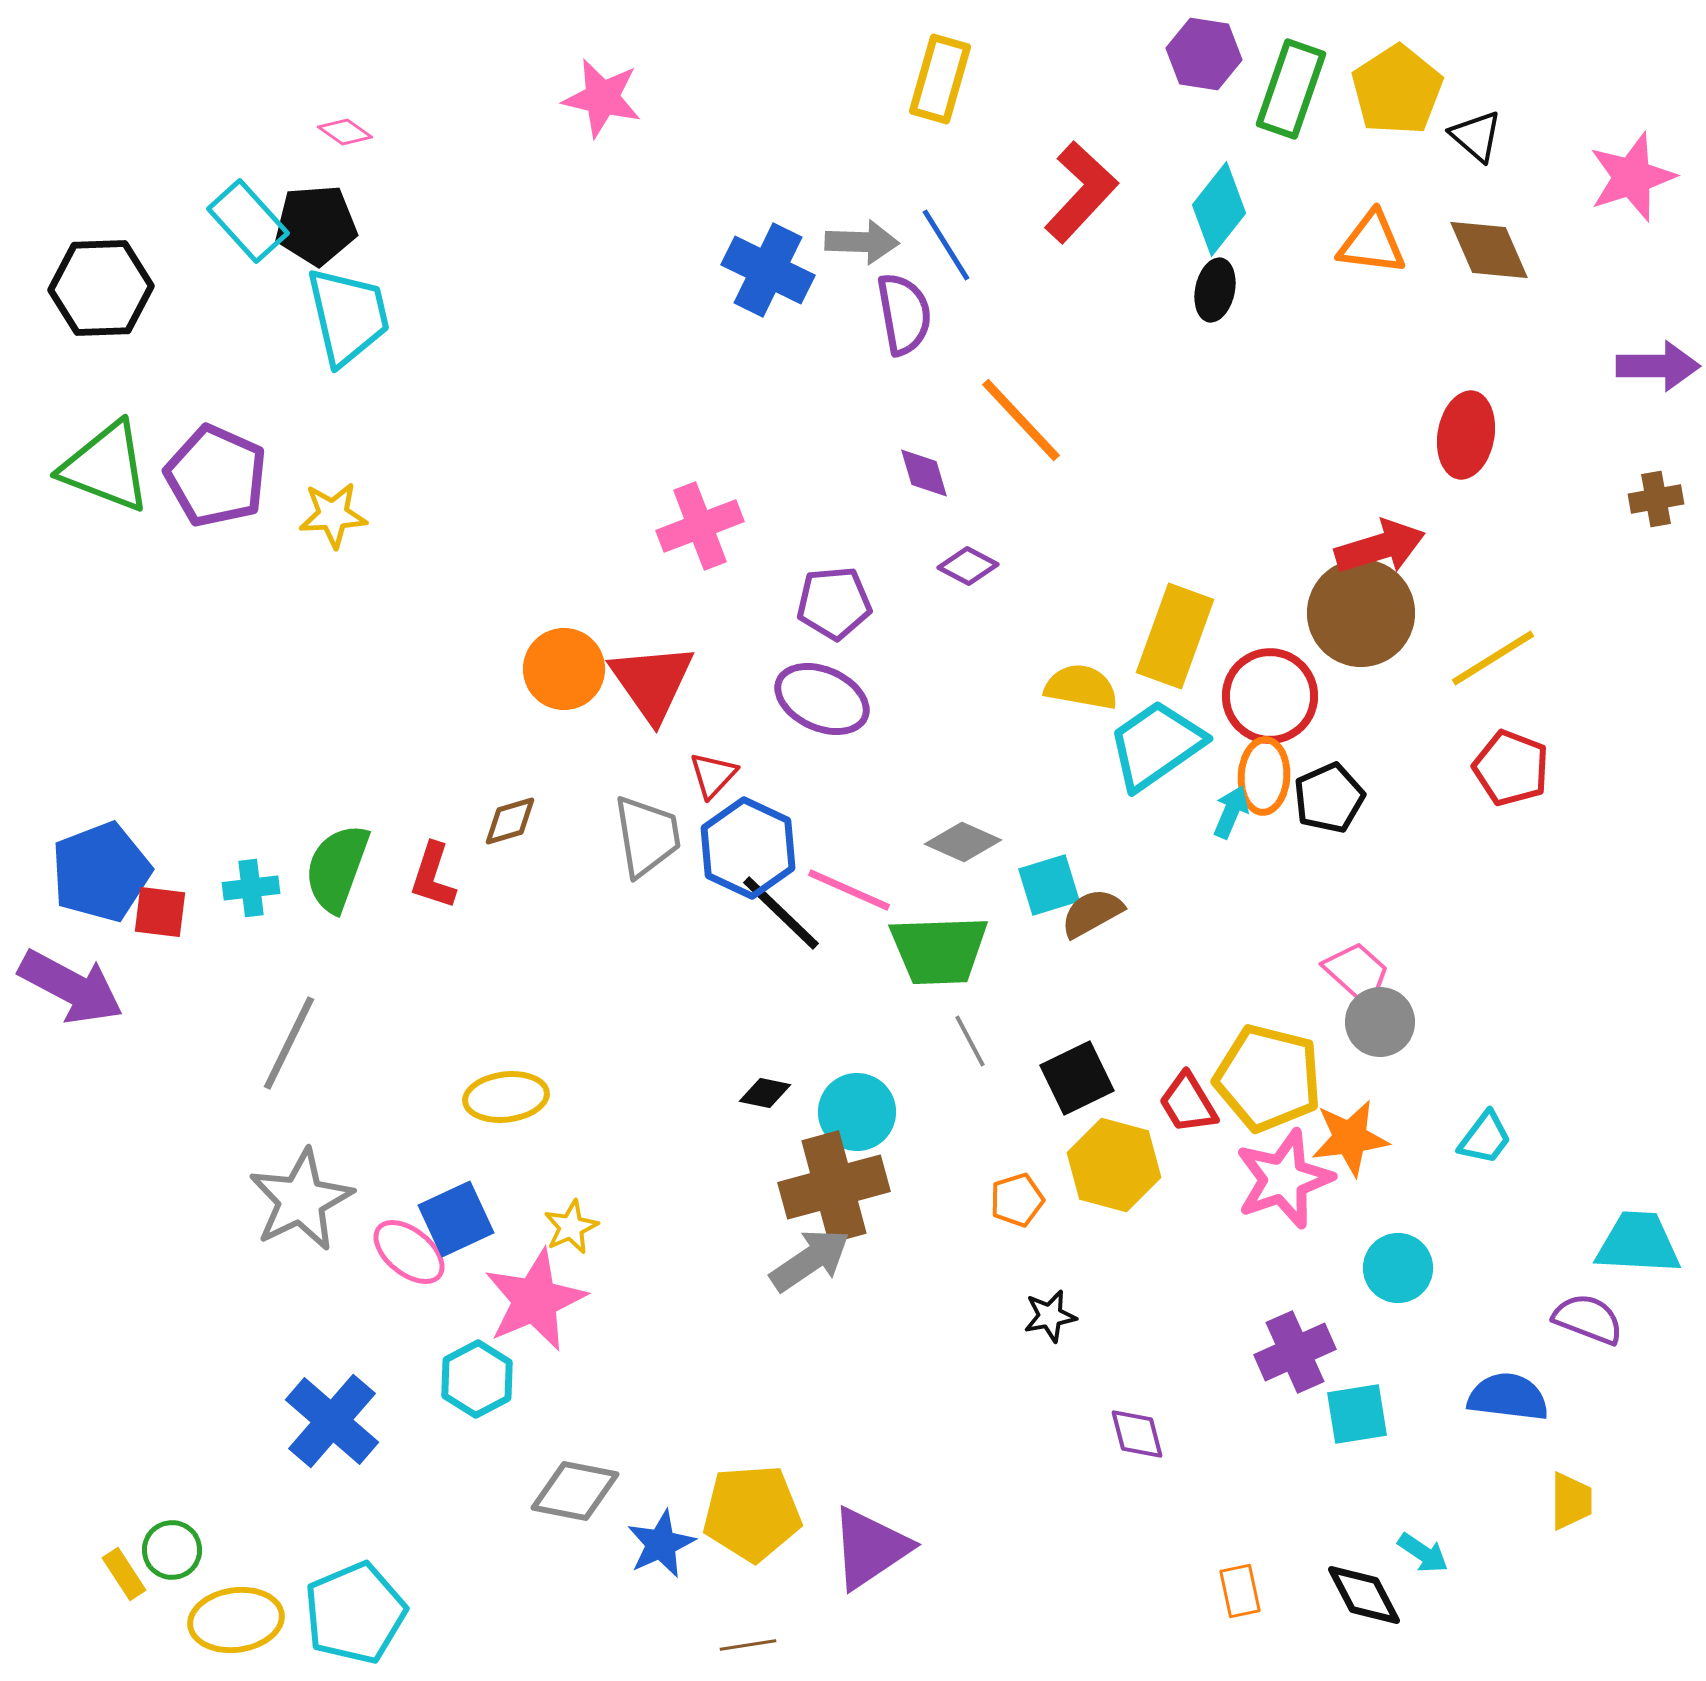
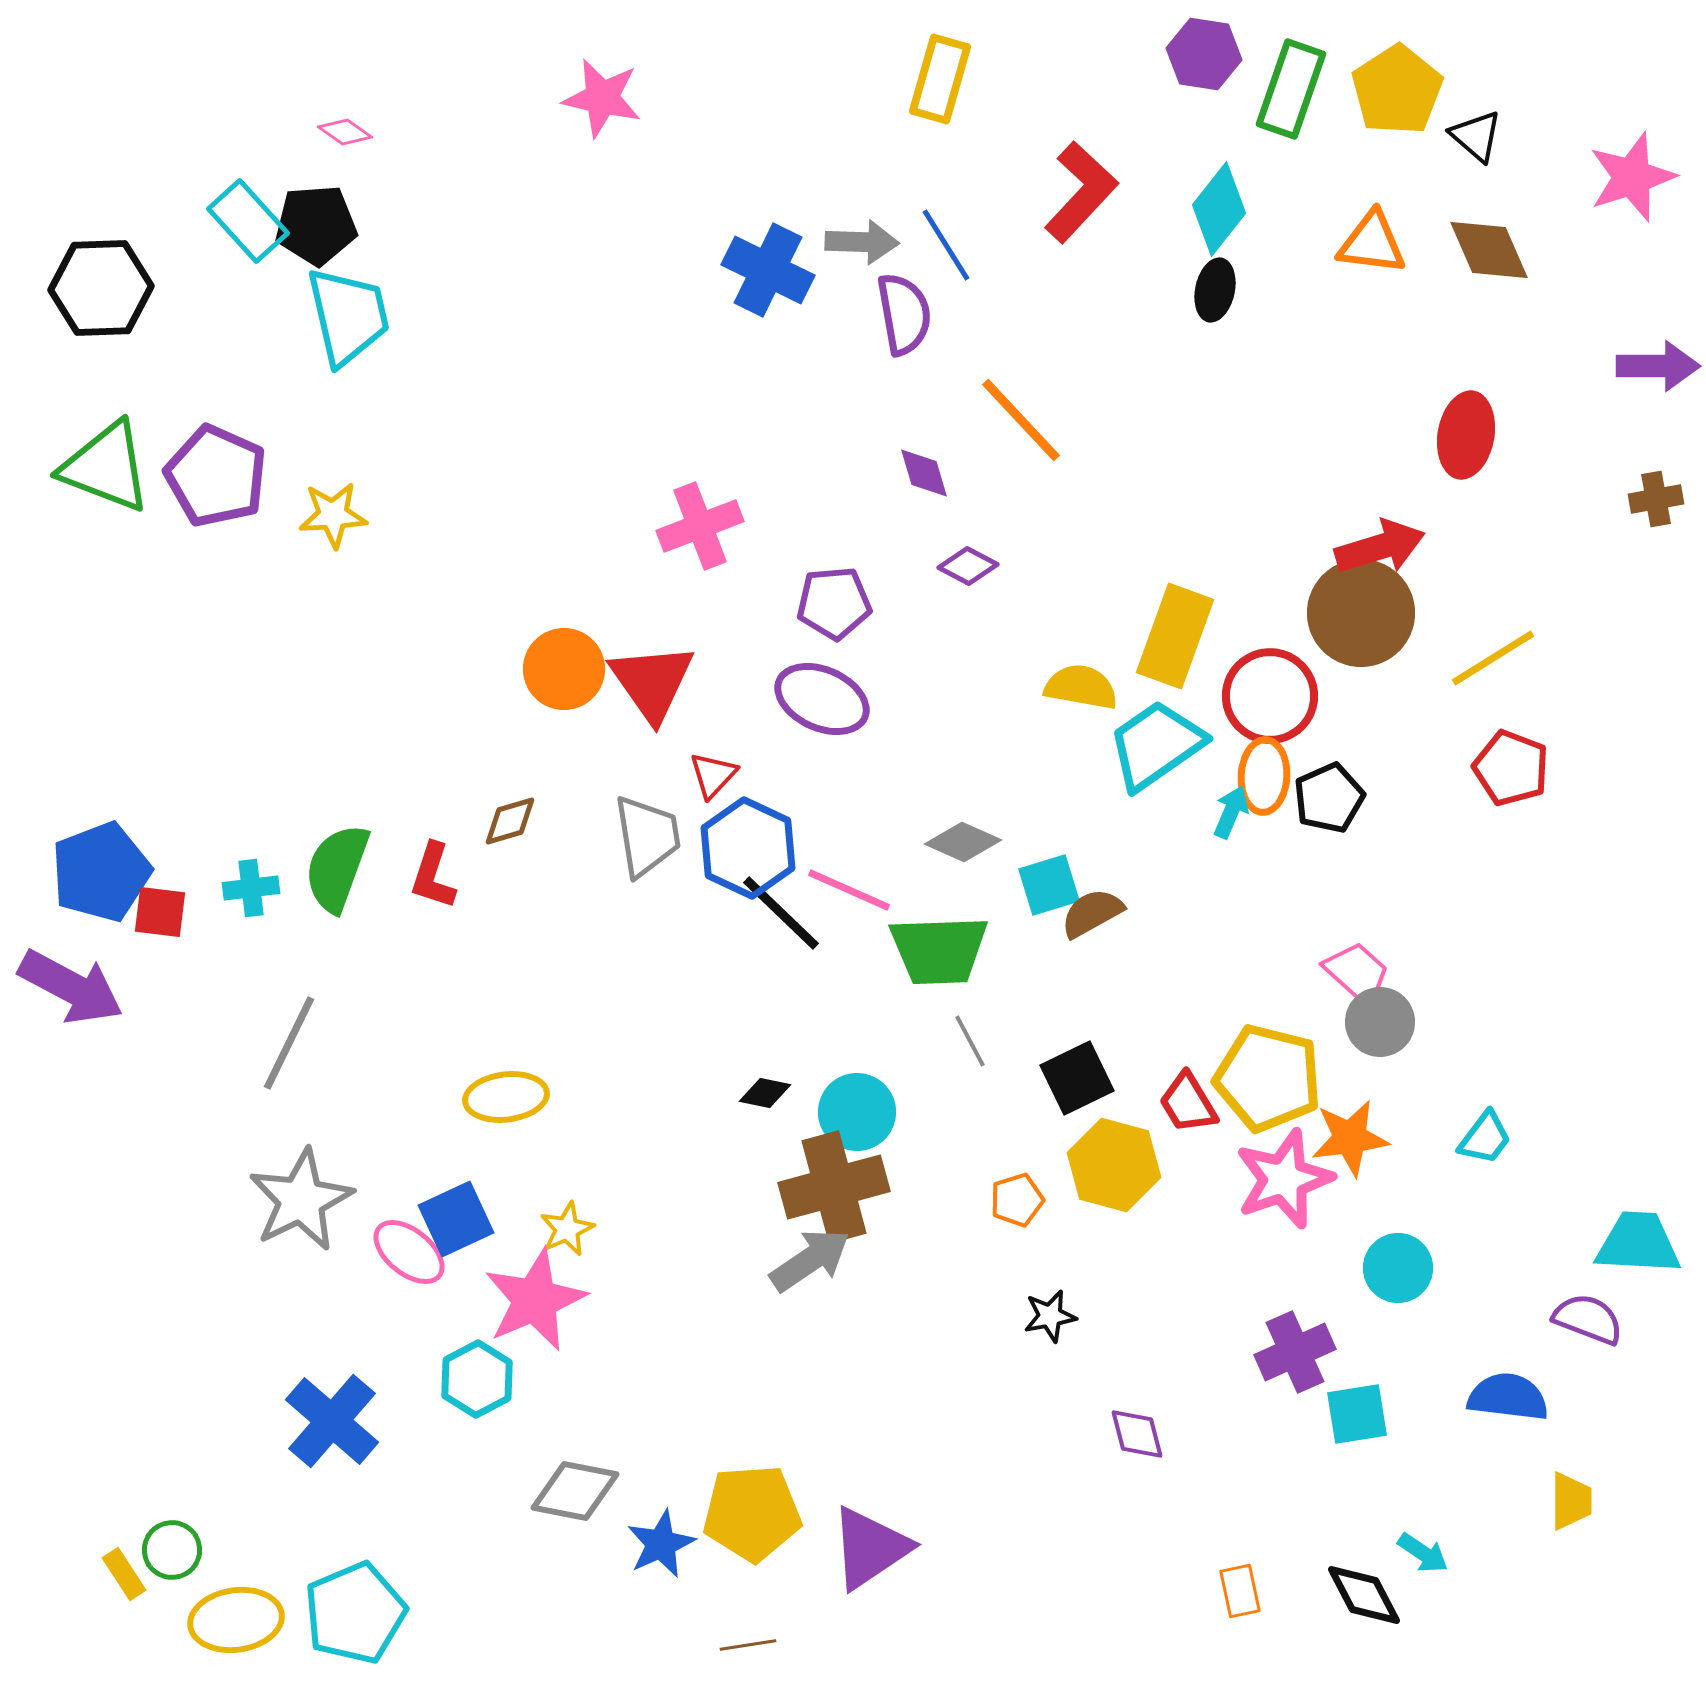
yellow star at (571, 1227): moved 4 px left, 2 px down
